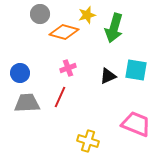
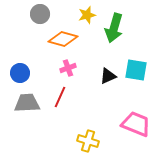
orange diamond: moved 1 px left, 7 px down
